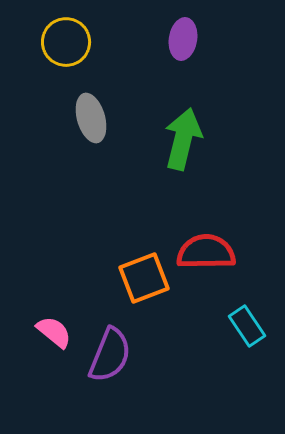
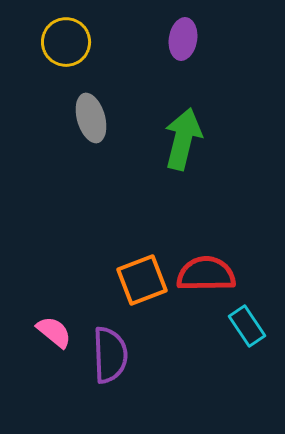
red semicircle: moved 22 px down
orange square: moved 2 px left, 2 px down
purple semicircle: rotated 24 degrees counterclockwise
